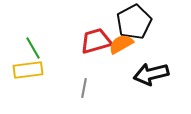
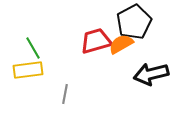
gray line: moved 19 px left, 6 px down
